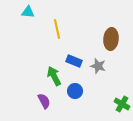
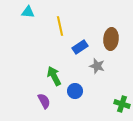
yellow line: moved 3 px right, 3 px up
blue rectangle: moved 6 px right, 14 px up; rotated 56 degrees counterclockwise
gray star: moved 1 px left
green cross: rotated 14 degrees counterclockwise
